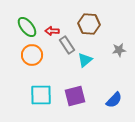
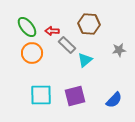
gray rectangle: rotated 12 degrees counterclockwise
orange circle: moved 2 px up
